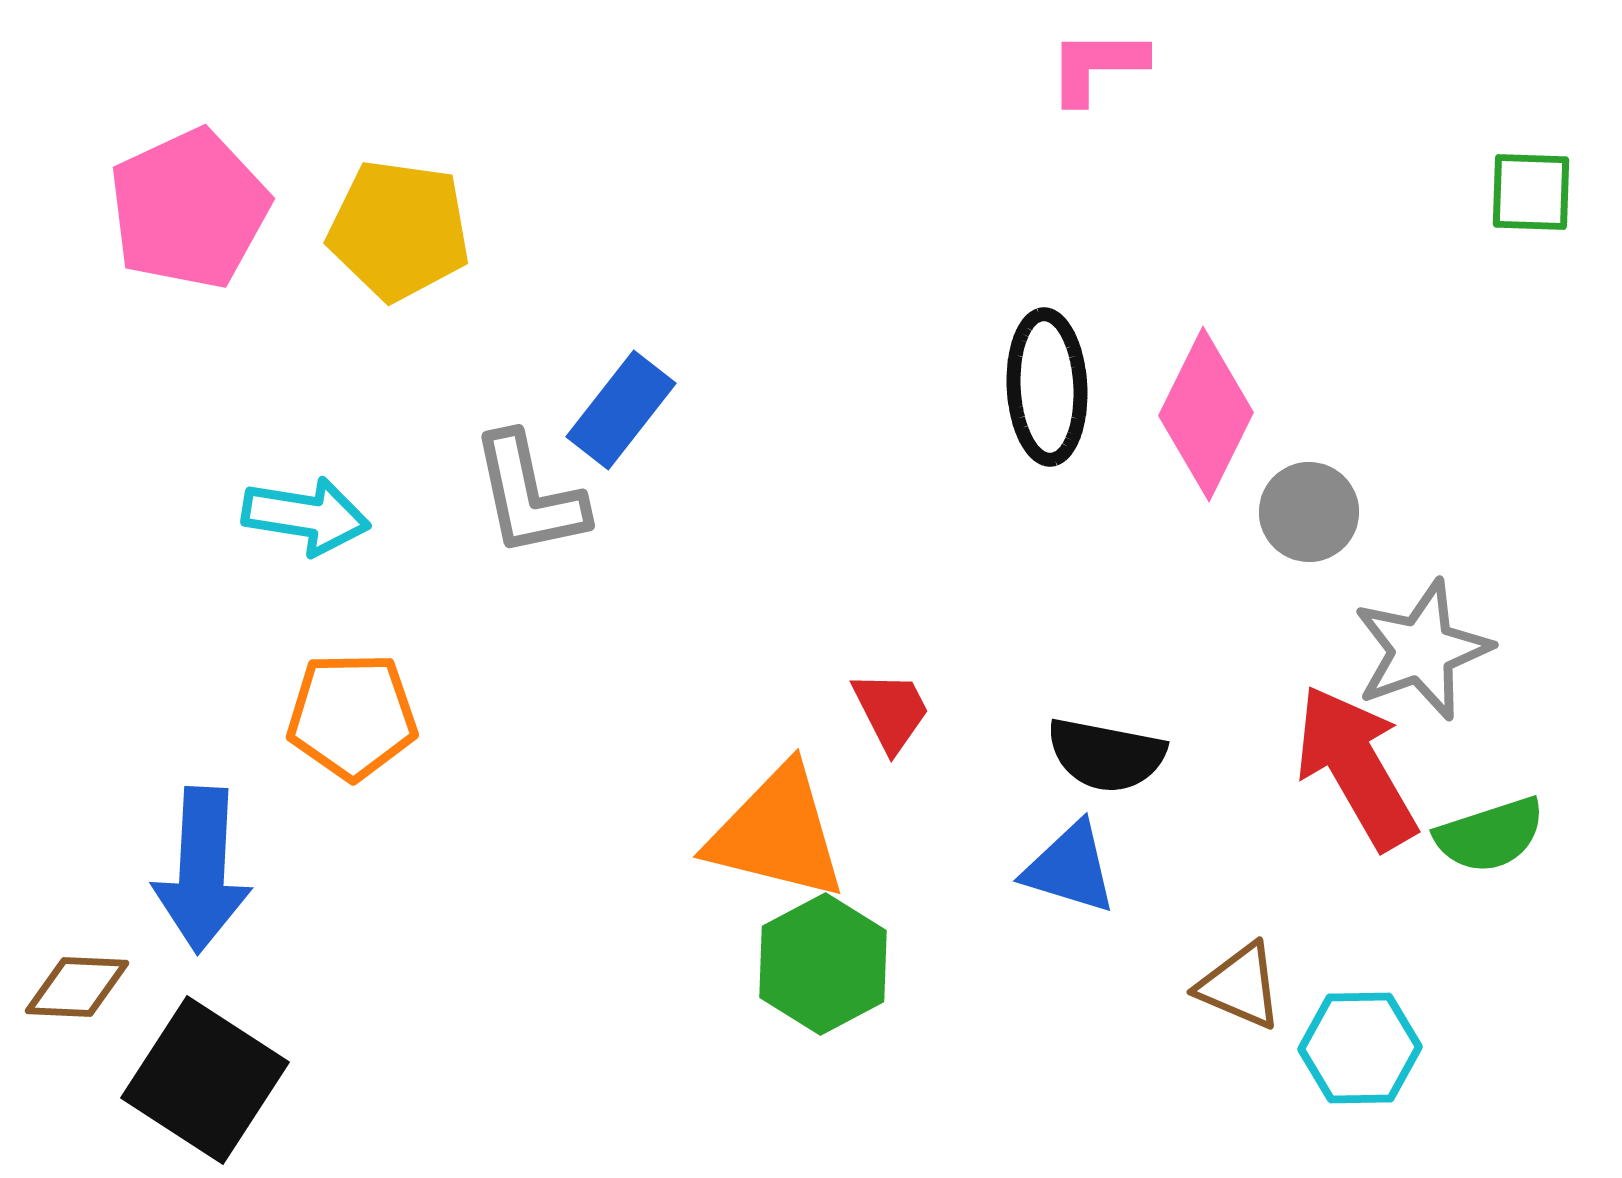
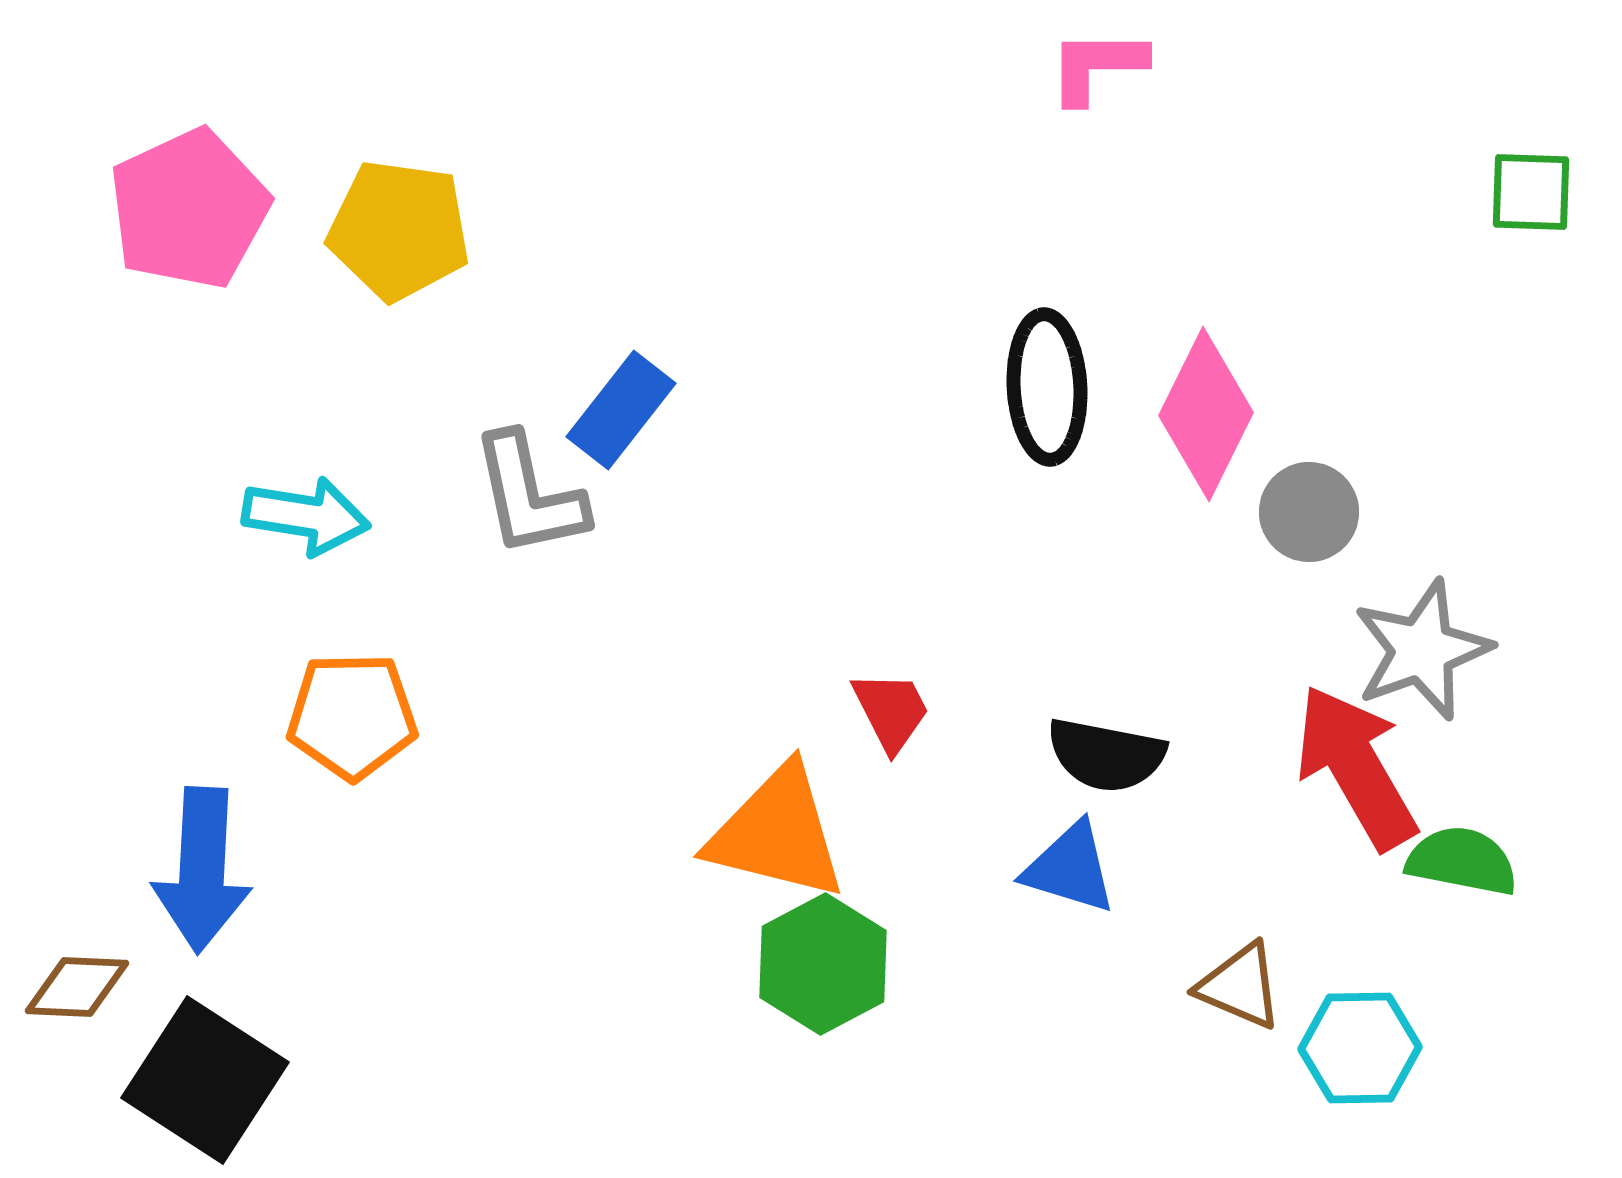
green semicircle: moved 28 px left, 26 px down; rotated 151 degrees counterclockwise
